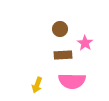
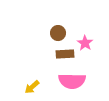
brown circle: moved 2 px left, 4 px down
brown rectangle: moved 2 px right, 1 px up
yellow arrow: moved 5 px left, 2 px down; rotated 28 degrees clockwise
